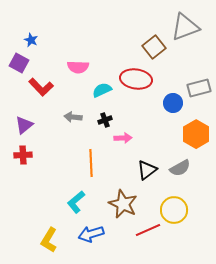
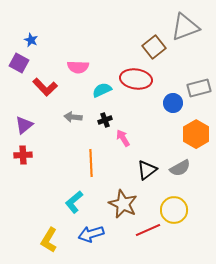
red L-shape: moved 4 px right
pink arrow: rotated 120 degrees counterclockwise
cyan L-shape: moved 2 px left
